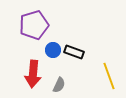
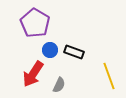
purple pentagon: moved 1 px right, 2 px up; rotated 24 degrees counterclockwise
blue circle: moved 3 px left
red arrow: rotated 28 degrees clockwise
